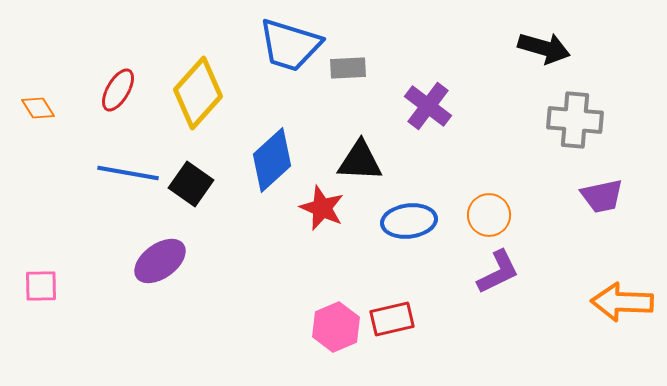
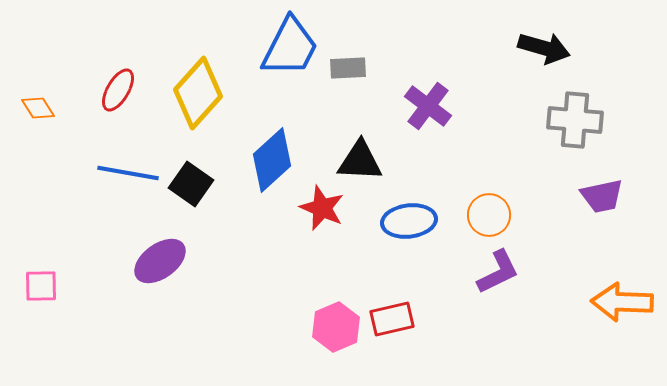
blue trapezoid: moved 2 px down; rotated 80 degrees counterclockwise
